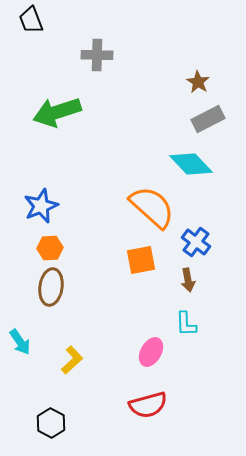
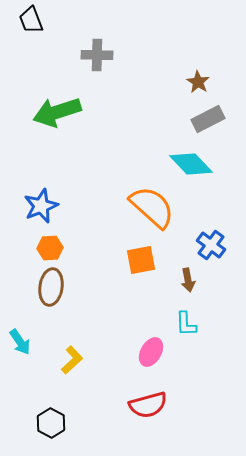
blue cross: moved 15 px right, 3 px down
